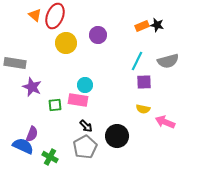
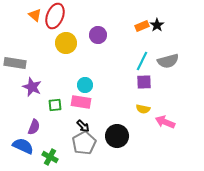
black star: rotated 24 degrees clockwise
cyan line: moved 5 px right
pink rectangle: moved 3 px right, 2 px down
black arrow: moved 3 px left
purple semicircle: moved 2 px right, 7 px up
gray pentagon: moved 1 px left, 4 px up
